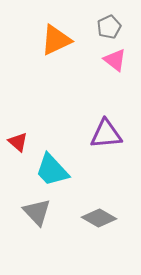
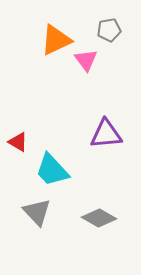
gray pentagon: moved 3 px down; rotated 15 degrees clockwise
pink triangle: moved 29 px left; rotated 15 degrees clockwise
red triangle: rotated 10 degrees counterclockwise
